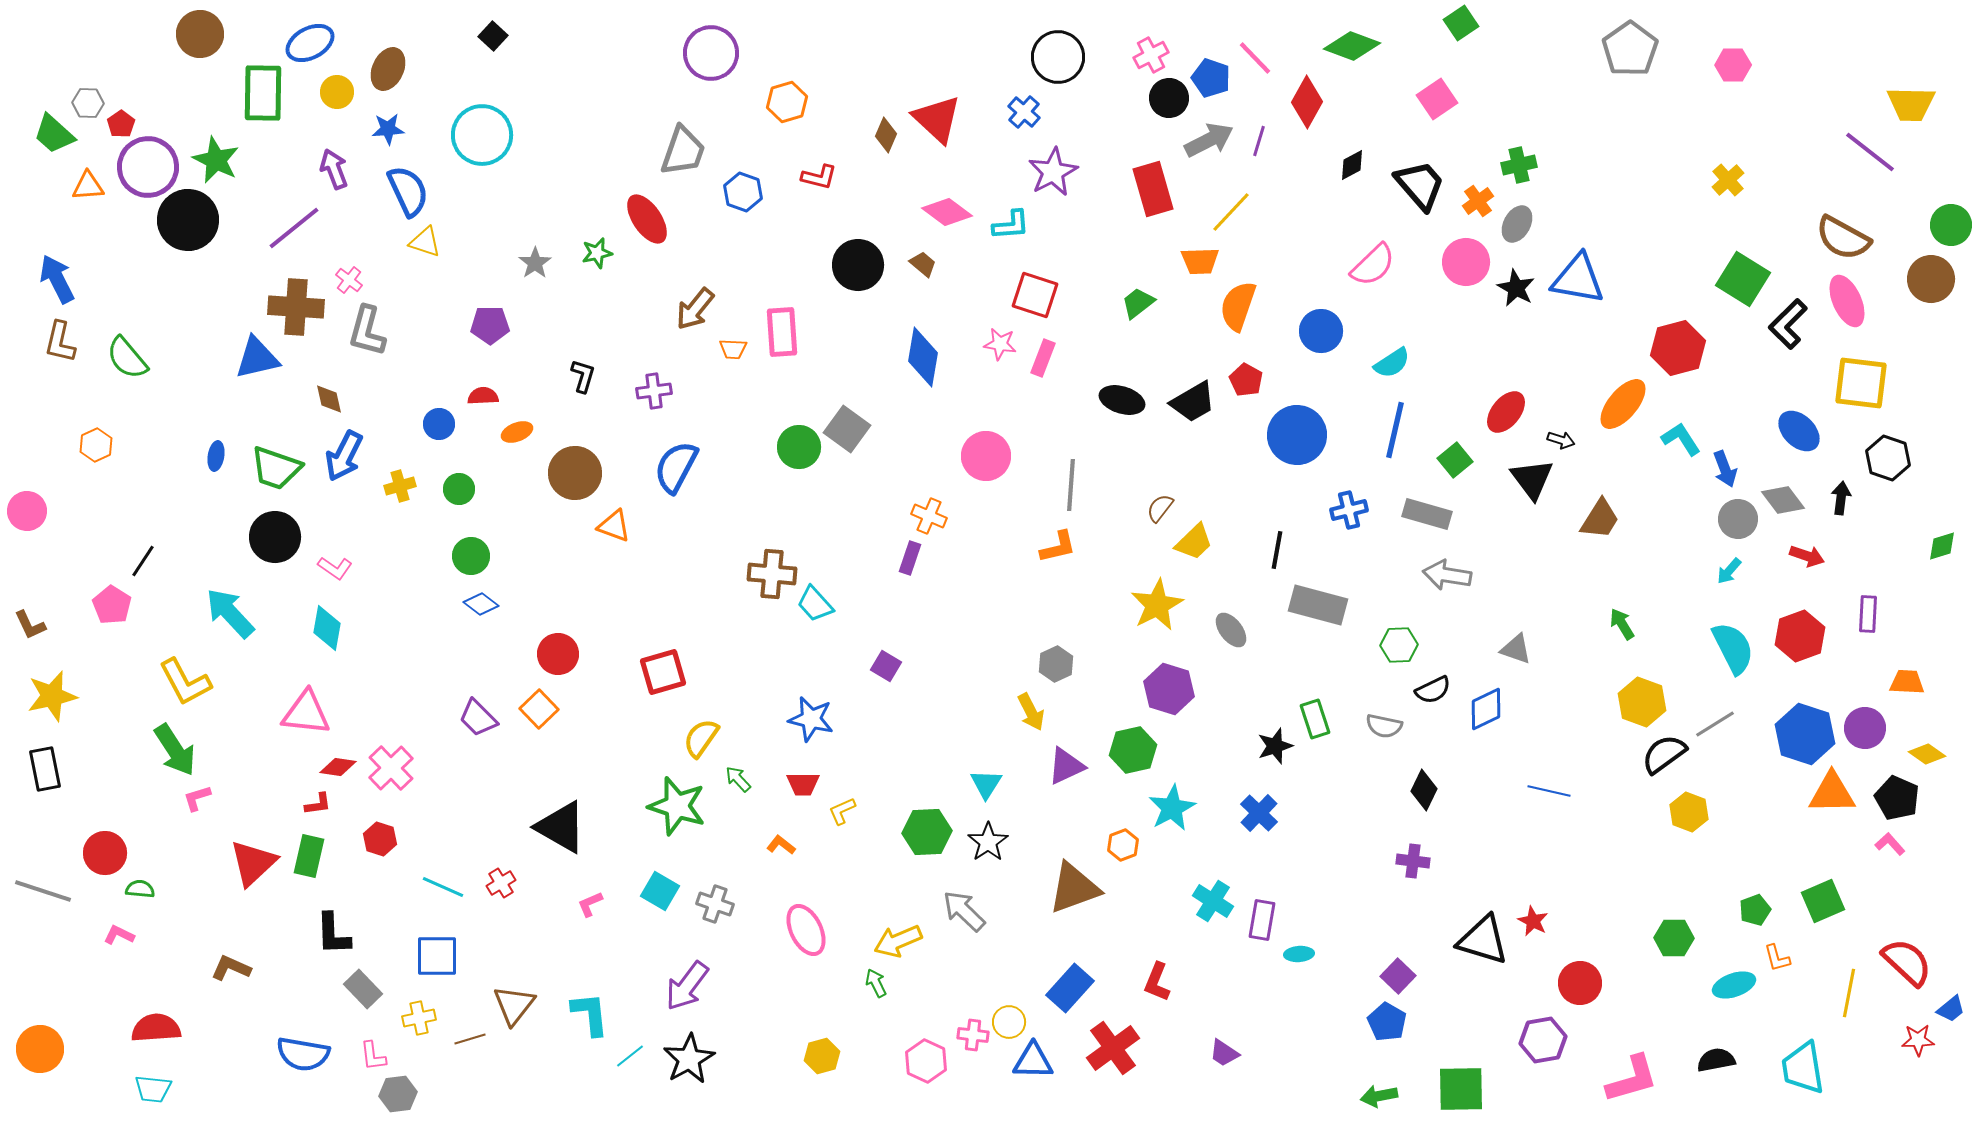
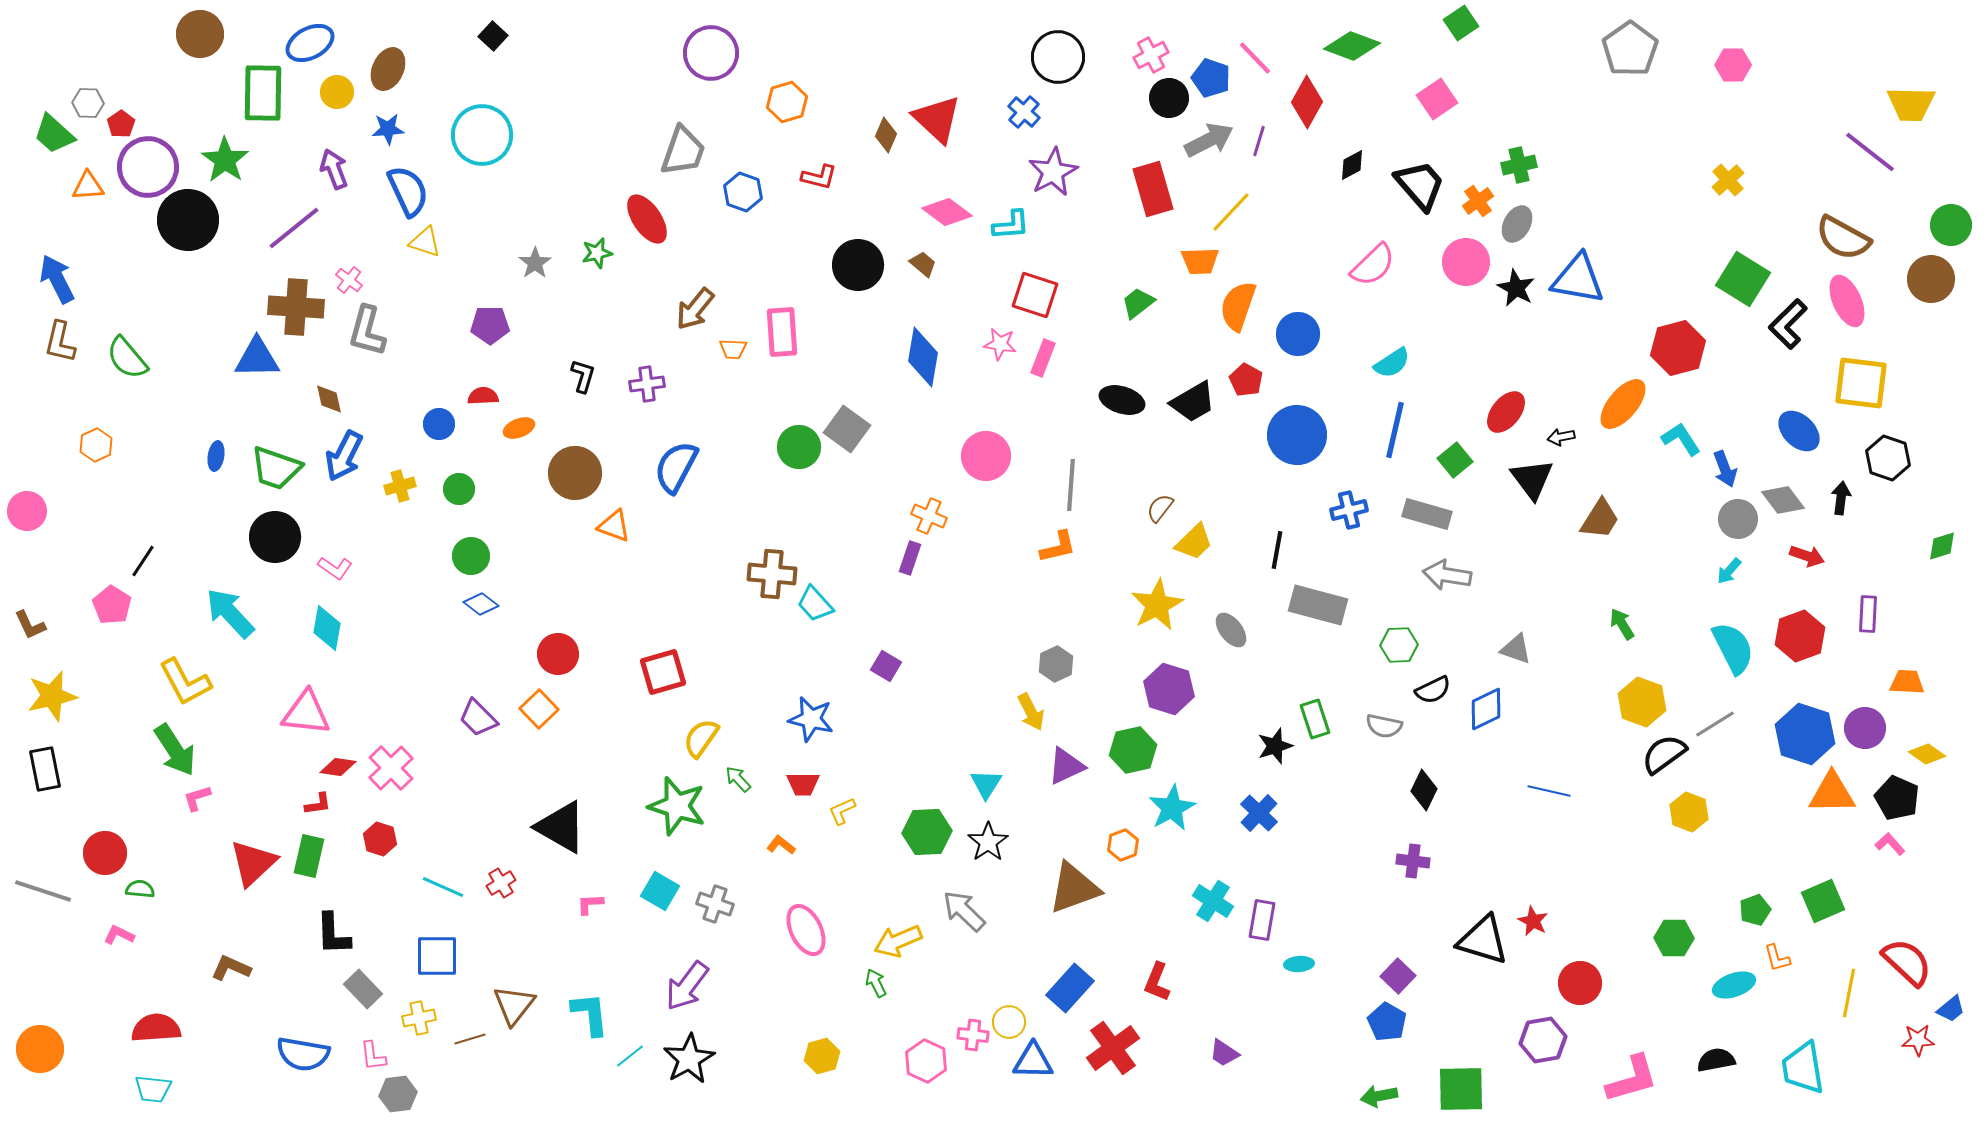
green star at (216, 160): moved 9 px right; rotated 9 degrees clockwise
blue circle at (1321, 331): moved 23 px left, 3 px down
blue triangle at (257, 358): rotated 12 degrees clockwise
purple cross at (654, 391): moved 7 px left, 7 px up
orange ellipse at (517, 432): moved 2 px right, 4 px up
black arrow at (1561, 440): moved 3 px up; rotated 152 degrees clockwise
pink L-shape at (590, 904): rotated 20 degrees clockwise
cyan ellipse at (1299, 954): moved 10 px down
